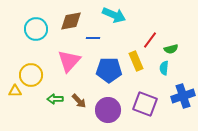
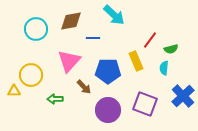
cyan arrow: rotated 20 degrees clockwise
blue pentagon: moved 1 px left, 1 px down
yellow triangle: moved 1 px left
blue cross: rotated 25 degrees counterclockwise
brown arrow: moved 5 px right, 14 px up
